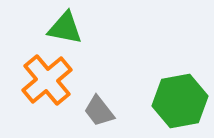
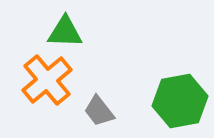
green triangle: moved 4 px down; rotated 9 degrees counterclockwise
